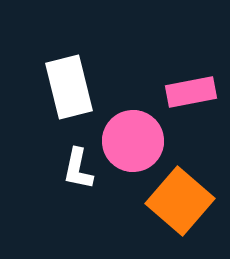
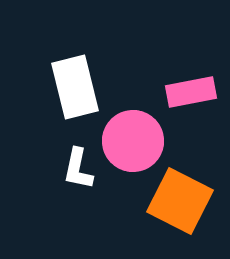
white rectangle: moved 6 px right
orange square: rotated 14 degrees counterclockwise
